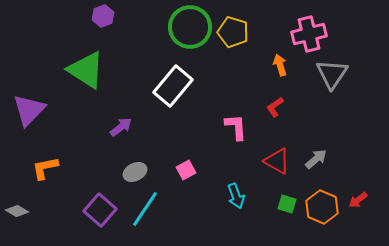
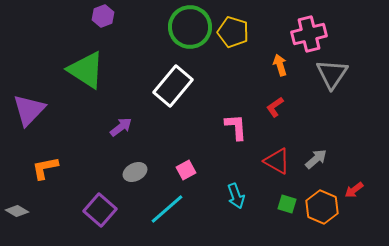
red arrow: moved 4 px left, 10 px up
cyan line: moved 22 px right; rotated 15 degrees clockwise
